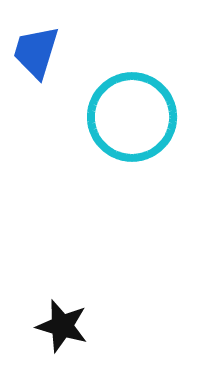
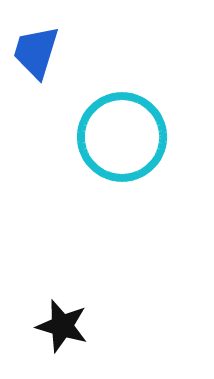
cyan circle: moved 10 px left, 20 px down
